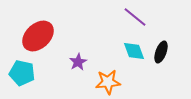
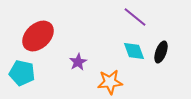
orange star: moved 2 px right
